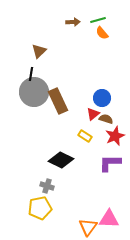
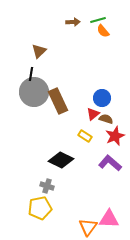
orange semicircle: moved 1 px right, 2 px up
purple L-shape: rotated 40 degrees clockwise
